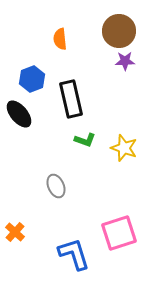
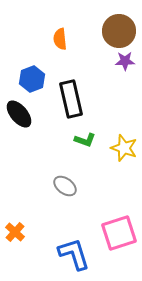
gray ellipse: moved 9 px right; rotated 30 degrees counterclockwise
